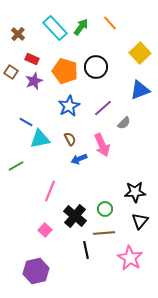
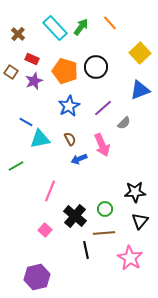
purple hexagon: moved 1 px right, 6 px down
